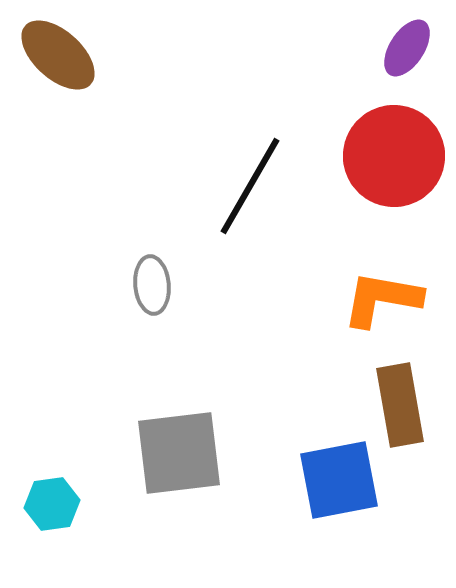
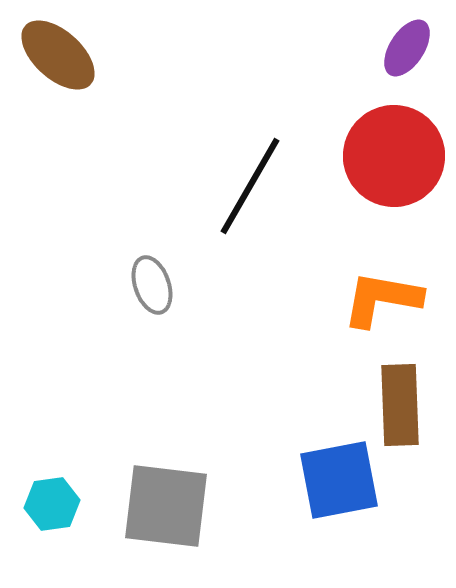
gray ellipse: rotated 14 degrees counterclockwise
brown rectangle: rotated 8 degrees clockwise
gray square: moved 13 px left, 53 px down; rotated 14 degrees clockwise
